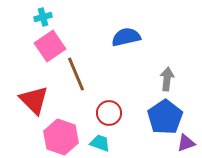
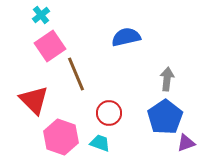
cyan cross: moved 2 px left, 2 px up; rotated 24 degrees counterclockwise
